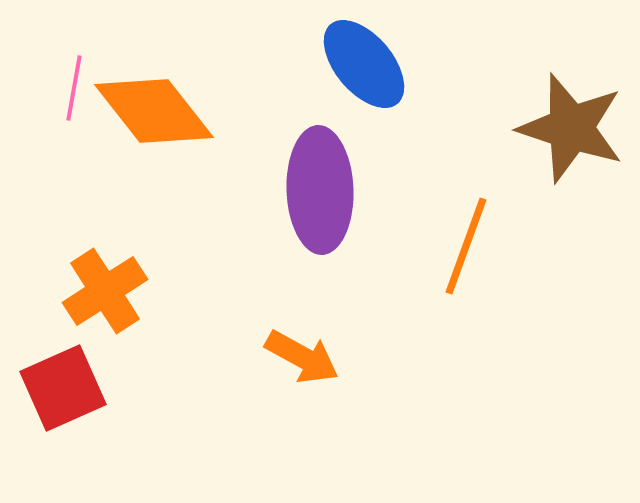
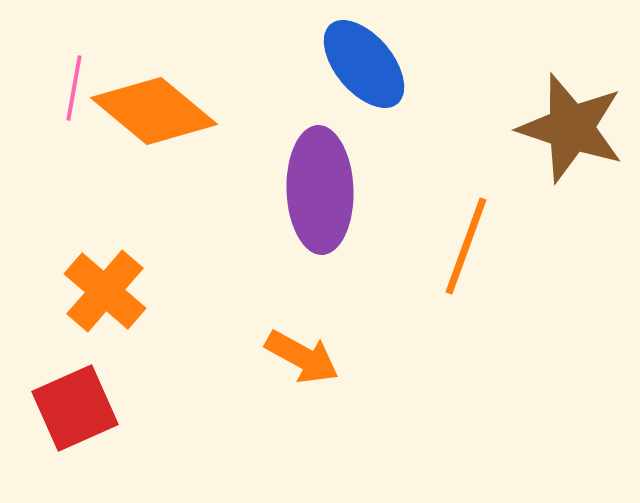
orange diamond: rotated 12 degrees counterclockwise
orange cross: rotated 16 degrees counterclockwise
red square: moved 12 px right, 20 px down
